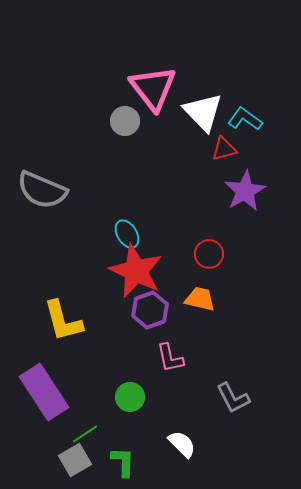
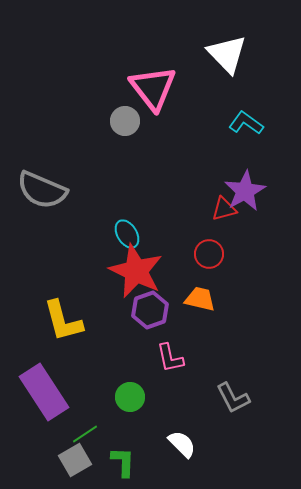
white triangle: moved 24 px right, 58 px up
cyan L-shape: moved 1 px right, 4 px down
red triangle: moved 60 px down
